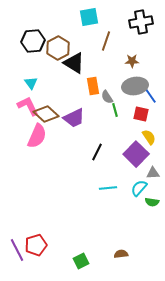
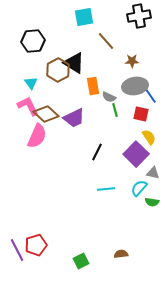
cyan square: moved 5 px left
black cross: moved 2 px left, 6 px up
brown line: rotated 60 degrees counterclockwise
brown hexagon: moved 22 px down
gray semicircle: moved 2 px right; rotated 32 degrees counterclockwise
gray triangle: rotated 16 degrees clockwise
cyan line: moved 2 px left, 1 px down
